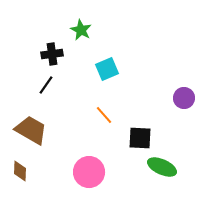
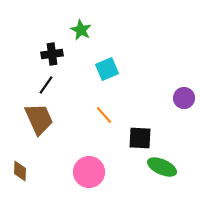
brown trapezoid: moved 8 px right, 11 px up; rotated 36 degrees clockwise
